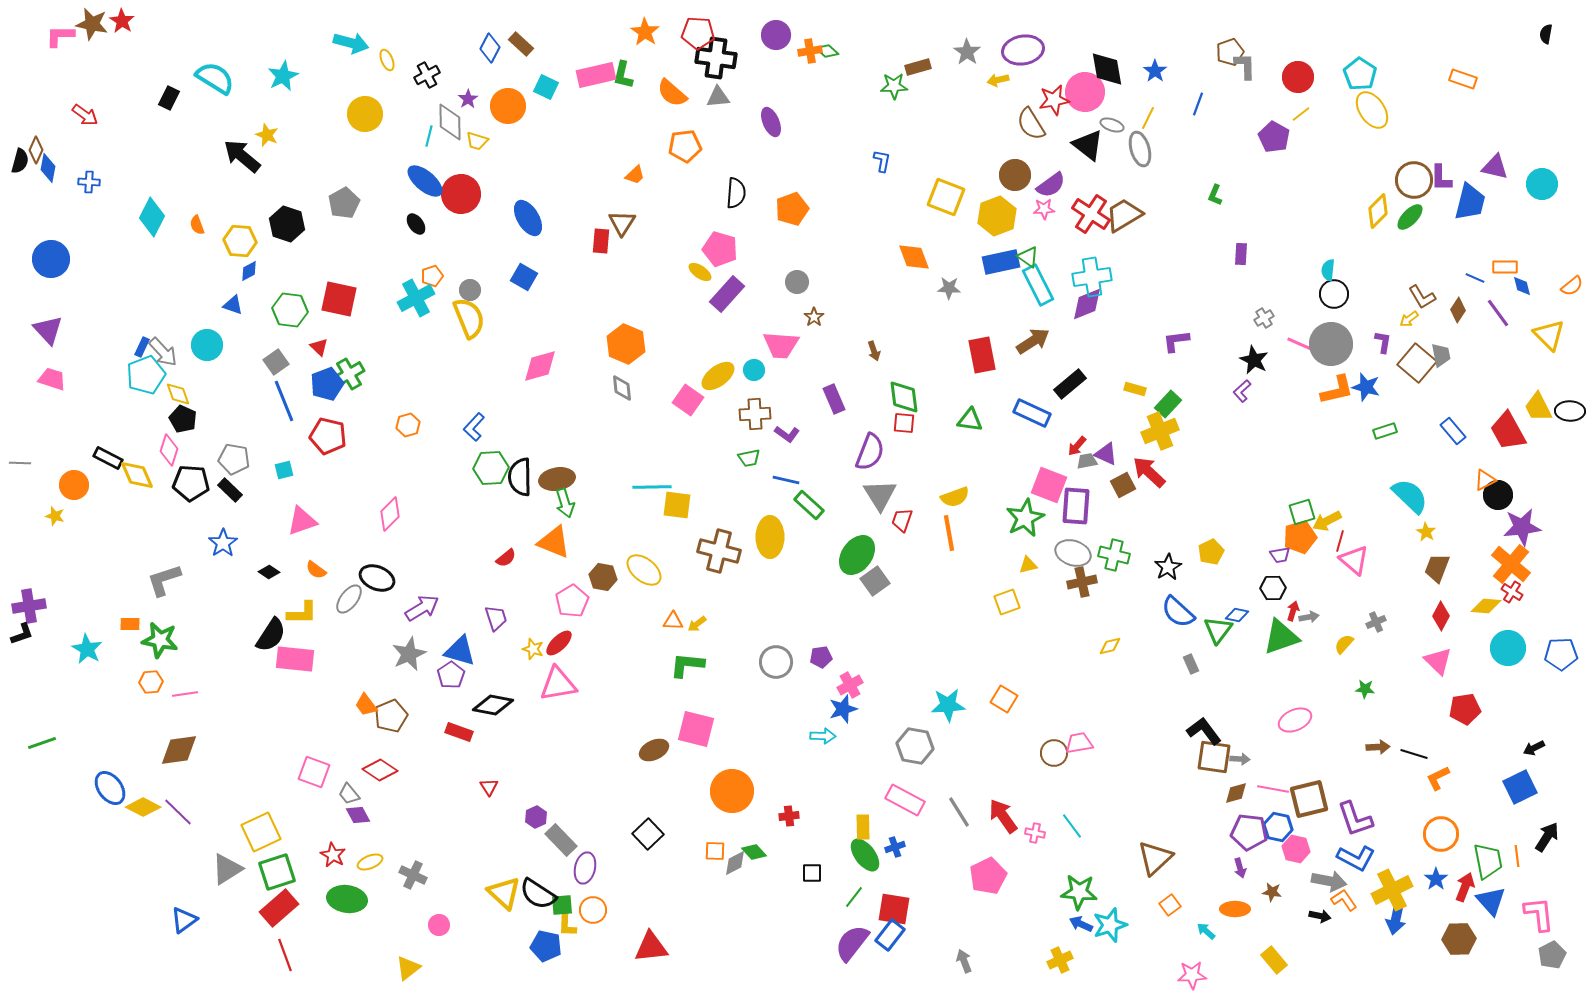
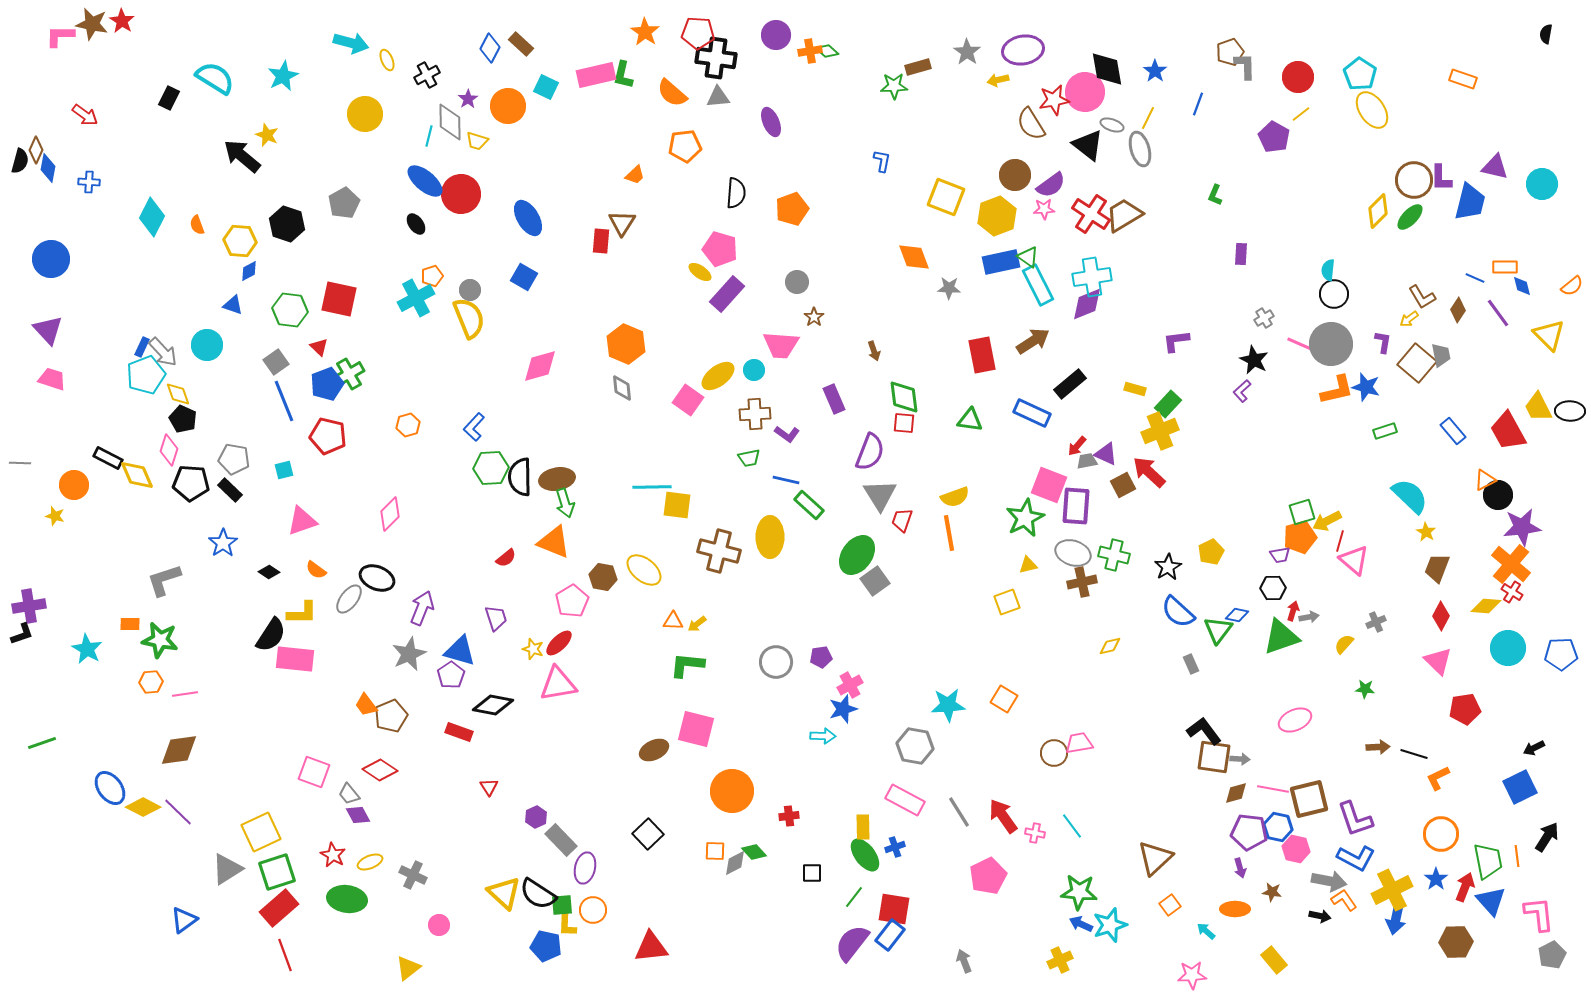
purple arrow at (422, 608): rotated 36 degrees counterclockwise
brown hexagon at (1459, 939): moved 3 px left, 3 px down
